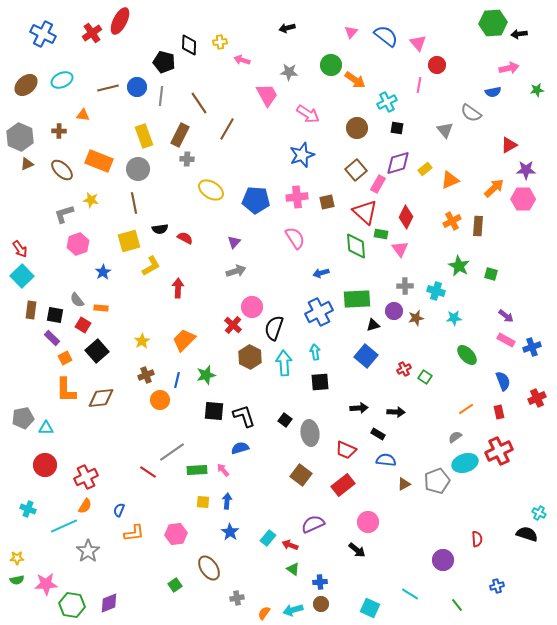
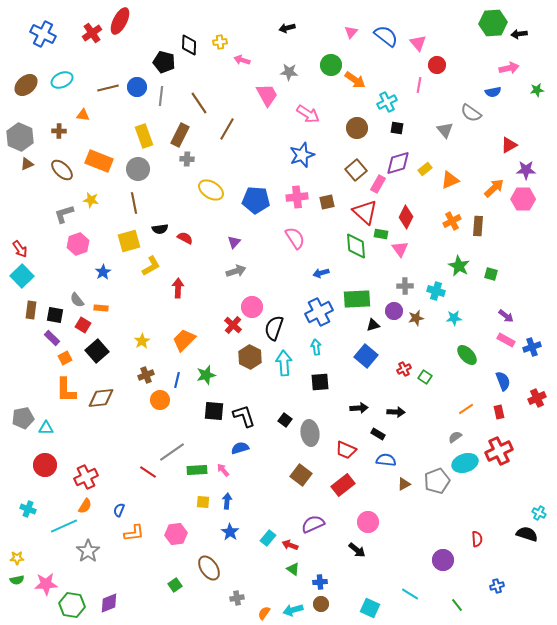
cyan arrow at (315, 352): moved 1 px right, 5 px up
